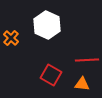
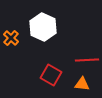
white hexagon: moved 4 px left, 2 px down
